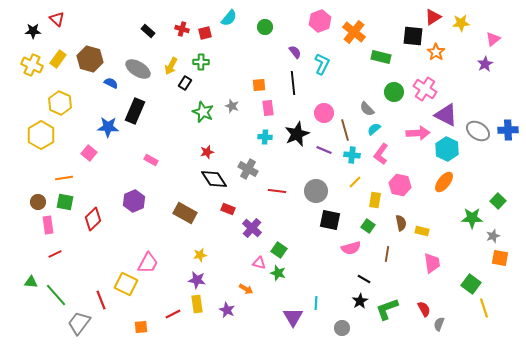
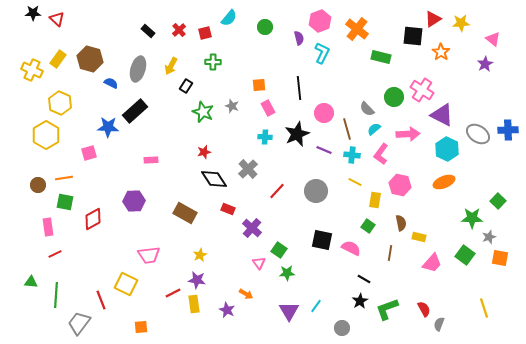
red triangle at (433, 17): moved 2 px down
red cross at (182, 29): moved 3 px left, 1 px down; rotated 32 degrees clockwise
black star at (33, 31): moved 18 px up
orange cross at (354, 32): moved 3 px right, 3 px up
pink triangle at (493, 39): rotated 42 degrees counterclockwise
purple semicircle at (295, 52): moved 4 px right, 14 px up; rotated 24 degrees clockwise
orange star at (436, 52): moved 5 px right
green cross at (201, 62): moved 12 px right
cyan L-shape at (322, 64): moved 11 px up
yellow cross at (32, 65): moved 5 px down
gray ellipse at (138, 69): rotated 75 degrees clockwise
black rectangle at (185, 83): moved 1 px right, 3 px down
black line at (293, 83): moved 6 px right, 5 px down
pink cross at (425, 89): moved 3 px left, 1 px down
green circle at (394, 92): moved 5 px down
pink rectangle at (268, 108): rotated 21 degrees counterclockwise
black rectangle at (135, 111): rotated 25 degrees clockwise
purple triangle at (446, 115): moved 4 px left
brown line at (345, 130): moved 2 px right, 1 px up
gray ellipse at (478, 131): moved 3 px down
pink arrow at (418, 133): moved 10 px left, 1 px down
yellow hexagon at (41, 135): moved 5 px right
red star at (207, 152): moved 3 px left
pink square at (89, 153): rotated 35 degrees clockwise
pink rectangle at (151, 160): rotated 32 degrees counterclockwise
gray cross at (248, 169): rotated 18 degrees clockwise
yellow line at (355, 182): rotated 72 degrees clockwise
orange ellipse at (444, 182): rotated 30 degrees clockwise
red line at (277, 191): rotated 54 degrees counterclockwise
purple hexagon at (134, 201): rotated 20 degrees clockwise
brown circle at (38, 202): moved 17 px up
red diamond at (93, 219): rotated 15 degrees clockwise
black square at (330, 220): moved 8 px left, 20 px down
pink rectangle at (48, 225): moved 2 px down
yellow rectangle at (422, 231): moved 3 px left, 6 px down
gray star at (493, 236): moved 4 px left, 1 px down
pink semicircle at (351, 248): rotated 138 degrees counterclockwise
brown line at (387, 254): moved 3 px right, 1 px up
yellow star at (200, 255): rotated 16 degrees counterclockwise
pink trapezoid at (148, 263): moved 1 px right, 8 px up; rotated 55 degrees clockwise
pink triangle at (259, 263): rotated 40 degrees clockwise
pink trapezoid at (432, 263): rotated 50 degrees clockwise
green star at (278, 273): moved 9 px right; rotated 21 degrees counterclockwise
green square at (471, 284): moved 6 px left, 29 px up
orange arrow at (246, 289): moved 5 px down
green line at (56, 295): rotated 45 degrees clockwise
cyan line at (316, 303): moved 3 px down; rotated 32 degrees clockwise
yellow rectangle at (197, 304): moved 3 px left
red line at (173, 314): moved 21 px up
purple triangle at (293, 317): moved 4 px left, 6 px up
